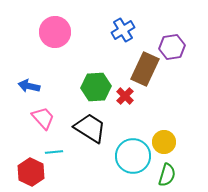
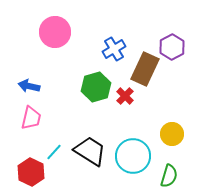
blue cross: moved 9 px left, 19 px down
purple hexagon: rotated 20 degrees counterclockwise
green hexagon: rotated 12 degrees counterclockwise
pink trapezoid: moved 12 px left; rotated 55 degrees clockwise
black trapezoid: moved 23 px down
yellow circle: moved 8 px right, 8 px up
cyan line: rotated 42 degrees counterclockwise
green semicircle: moved 2 px right, 1 px down
